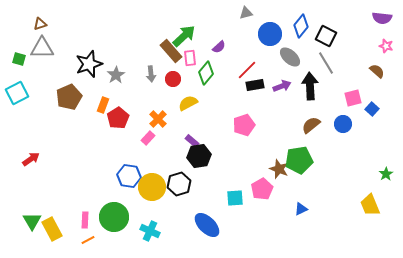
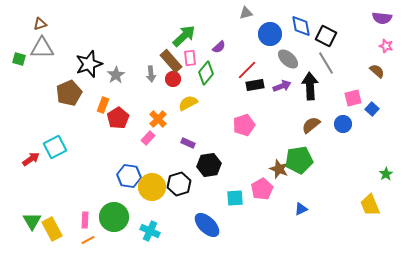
blue diamond at (301, 26): rotated 50 degrees counterclockwise
brown rectangle at (171, 51): moved 10 px down
gray ellipse at (290, 57): moved 2 px left, 2 px down
cyan square at (17, 93): moved 38 px right, 54 px down
brown pentagon at (69, 97): moved 4 px up
purple rectangle at (192, 141): moved 4 px left, 2 px down; rotated 16 degrees counterclockwise
black hexagon at (199, 156): moved 10 px right, 9 px down
